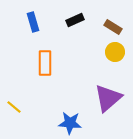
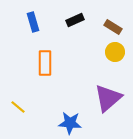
yellow line: moved 4 px right
